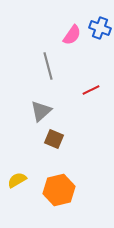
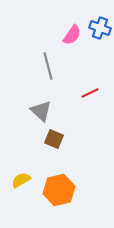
red line: moved 1 px left, 3 px down
gray triangle: rotated 35 degrees counterclockwise
yellow semicircle: moved 4 px right
